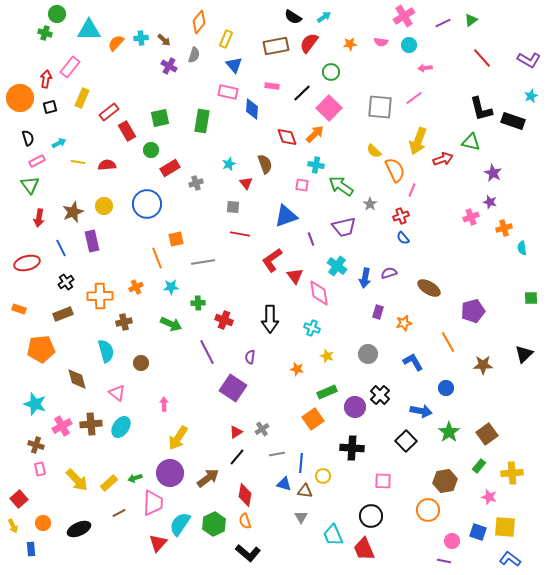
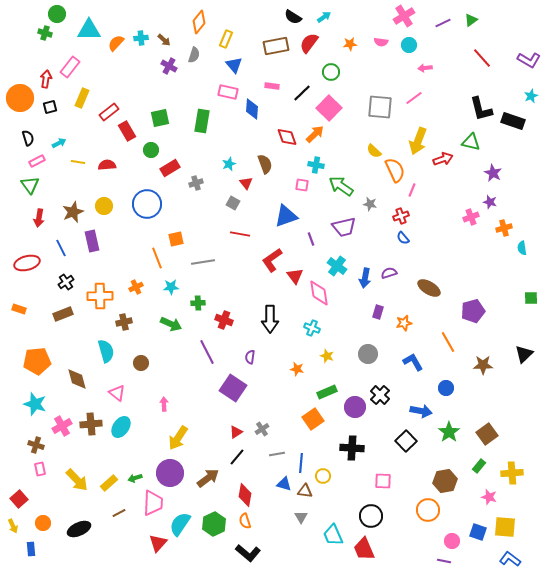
gray star at (370, 204): rotated 24 degrees counterclockwise
gray square at (233, 207): moved 4 px up; rotated 24 degrees clockwise
orange pentagon at (41, 349): moved 4 px left, 12 px down
